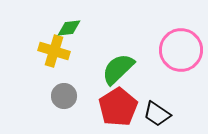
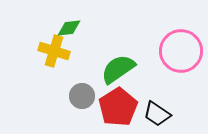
pink circle: moved 1 px down
green semicircle: rotated 9 degrees clockwise
gray circle: moved 18 px right
